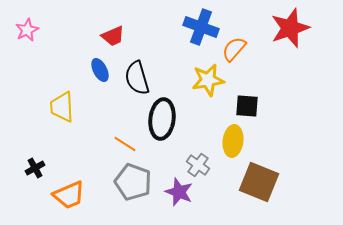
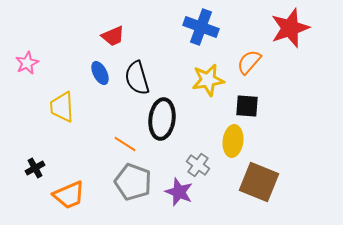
pink star: moved 33 px down
orange semicircle: moved 15 px right, 13 px down
blue ellipse: moved 3 px down
